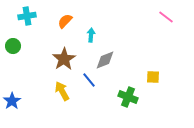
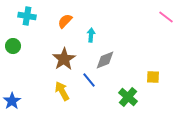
cyan cross: rotated 18 degrees clockwise
green cross: rotated 18 degrees clockwise
